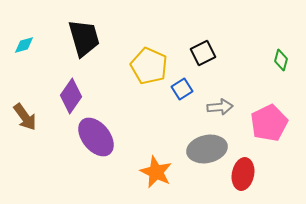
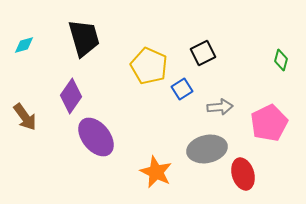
red ellipse: rotated 28 degrees counterclockwise
